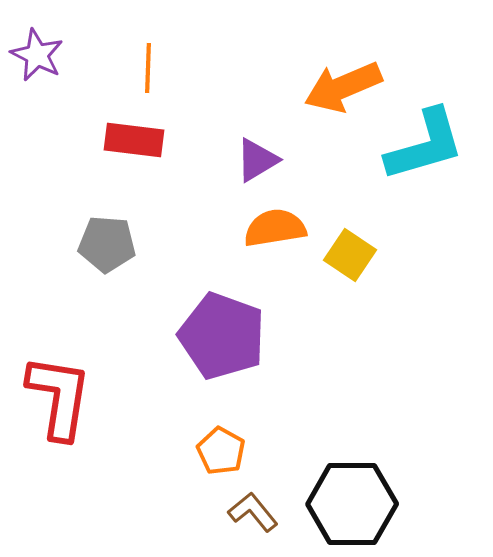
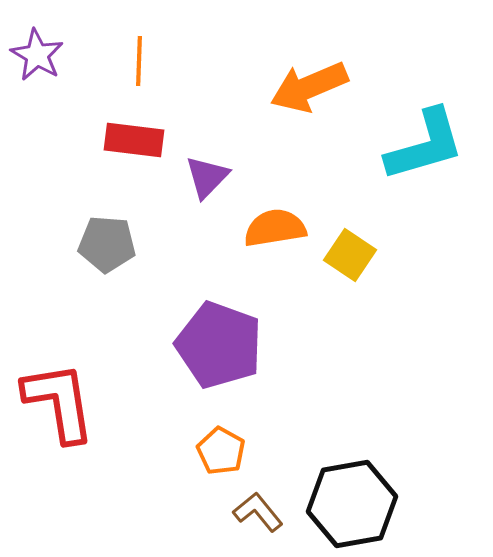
purple star: rotated 4 degrees clockwise
orange line: moved 9 px left, 7 px up
orange arrow: moved 34 px left
purple triangle: moved 50 px left, 17 px down; rotated 15 degrees counterclockwise
purple pentagon: moved 3 px left, 9 px down
red L-shape: moved 5 px down; rotated 18 degrees counterclockwise
black hexagon: rotated 10 degrees counterclockwise
brown L-shape: moved 5 px right
